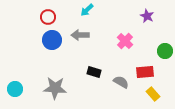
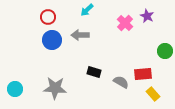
pink cross: moved 18 px up
red rectangle: moved 2 px left, 2 px down
